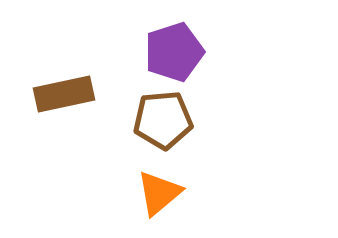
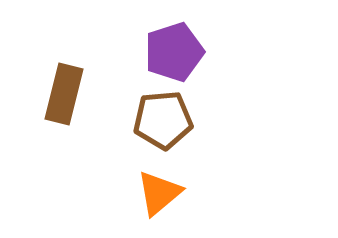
brown rectangle: rotated 64 degrees counterclockwise
